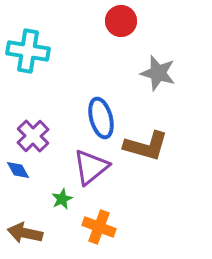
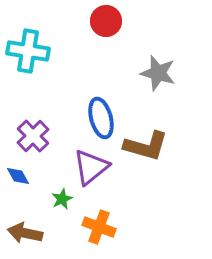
red circle: moved 15 px left
blue diamond: moved 6 px down
